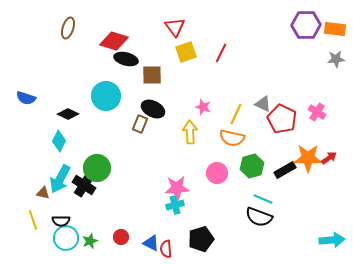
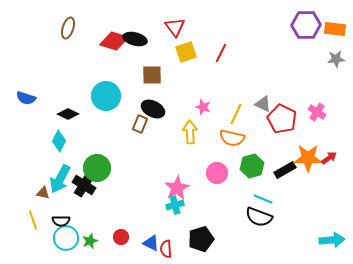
black ellipse at (126, 59): moved 9 px right, 20 px up
pink star at (177, 188): rotated 25 degrees counterclockwise
